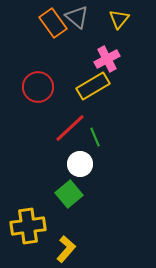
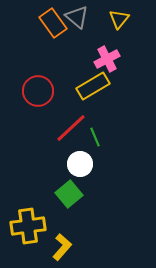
red circle: moved 4 px down
red line: moved 1 px right
yellow L-shape: moved 4 px left, 2 px up
